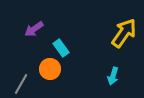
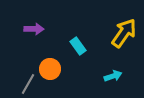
purple arrow: rotated 144 degrees counterclockwise
cyan rectangle: moved 17 px right, 2 px up
cyan arrow: rotated 126 degrees counterclockwise
gray line: moved 7 px right
